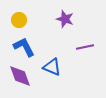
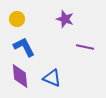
yellow circle: moved 2 px left, 1 px up
purple line: rotated 24 degrees clockwise
blue triangle: moved 11 px down
purple diamond: rotated 15 degrees clockwise
